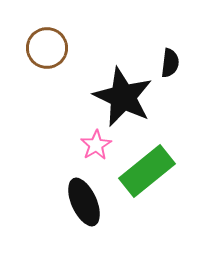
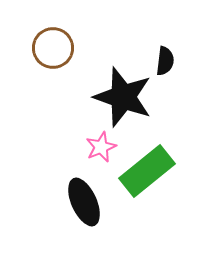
brown circle: moved 6 px right
black semicircle: moved 5 px left, 2 px up
black star: rotated 6 degrees counterclockwise
pink star: moved 5 px right, 2 px down; rotated 8 degrees clockwise
